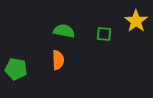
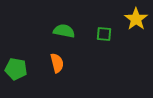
yellow star: moved 2 px up
orange semicircle: moved 1 px left, 3 px down; rotated 12 degrees counterclockwise
